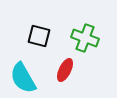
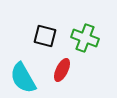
black square: moved 6 px right
red ellipse: moved 3 px left
